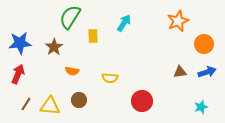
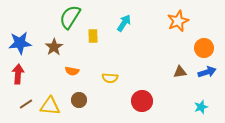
orange circle: moved 4 px down
red arrow: rotated 18 degrees counterclockwise
brown line: rotated 24 degrees clockwise
